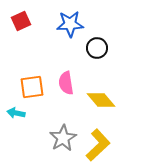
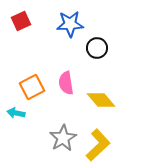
orange square: rotated 20 degrees counterclockwise
